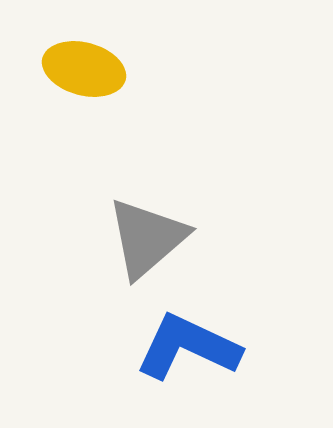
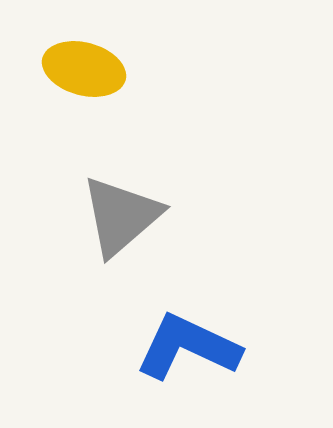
gray triangle: moved 26 px left, 22 px up
